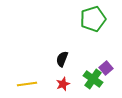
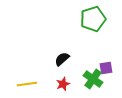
black semicircle: rotated 28 degrees clockwise
purple square: rotated 32 degrees clockwise
